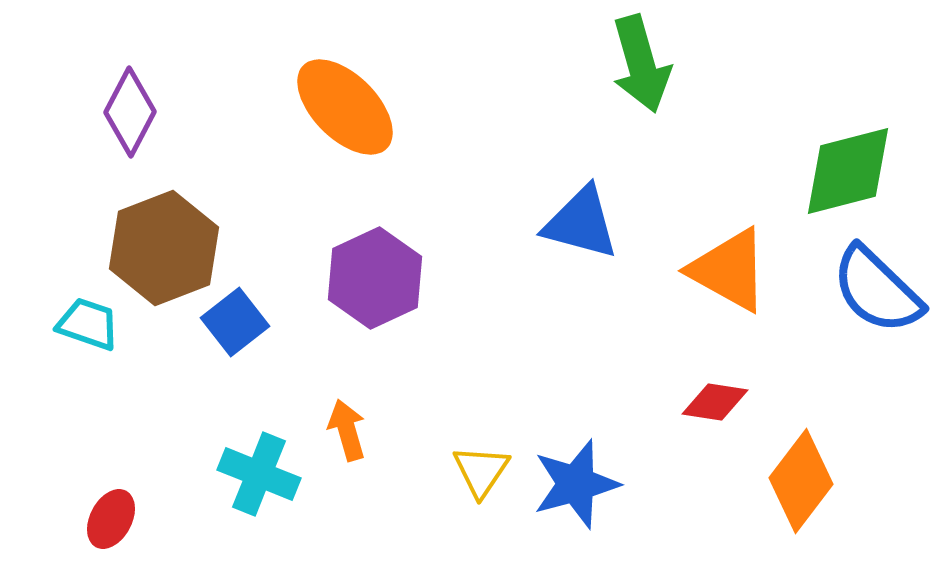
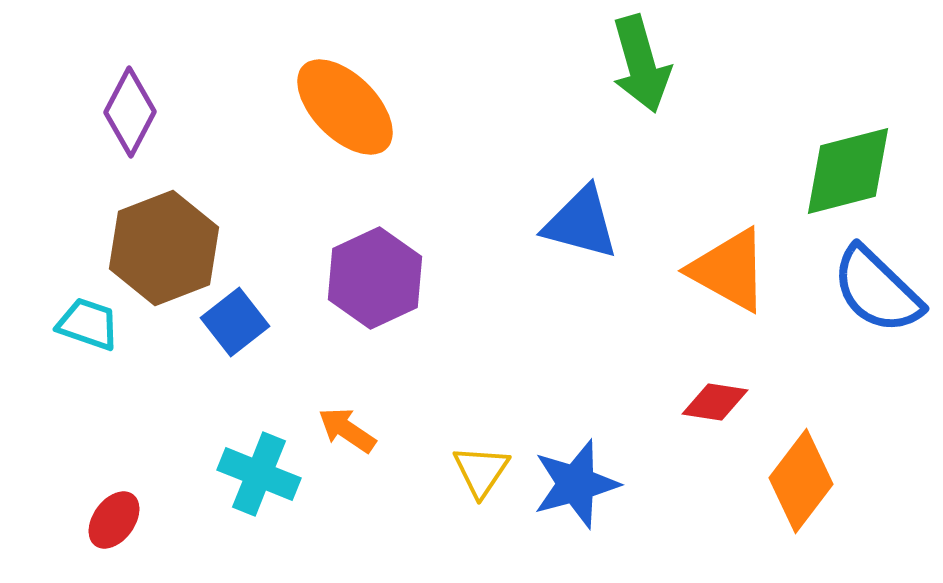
orange arrow: rotated 40 degrees counterclockwise
red ellipse: moved 3 px right, 1 px down; rotated 8 degrees clockwise
